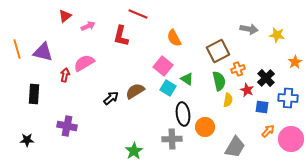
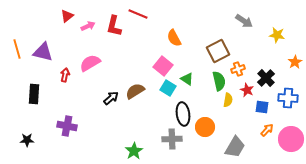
red triangle: moved 2 px right
gray arrow: moved 5 px left, 8 px up; rotated 24 degrees clockwise
red L-shape: moved 7 px left, 10 px up
pink semicircle: moved 6 px right
orange arrow: moved 1 px left, 1 px up
